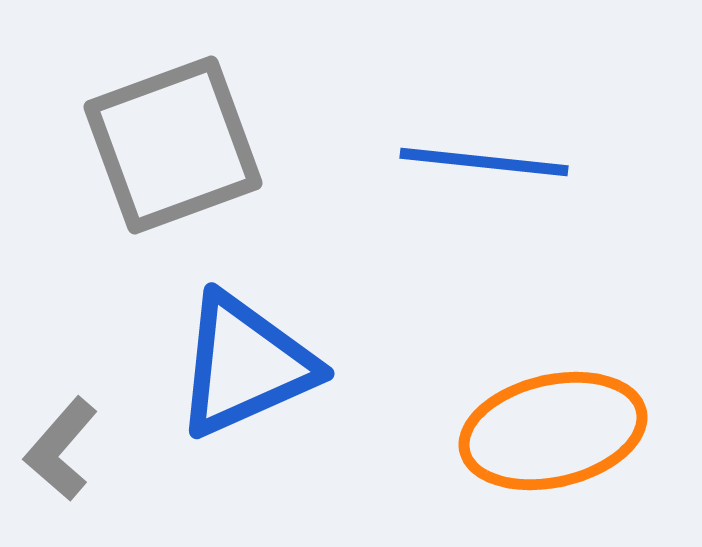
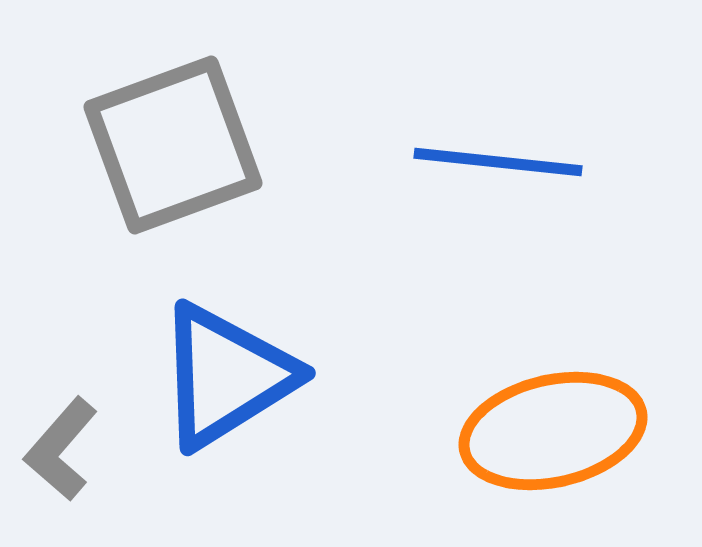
blue line: moved 14 px right
blue triangle: moved 19 px left, 11 px down; rotated 8 degrees counterclockwise
